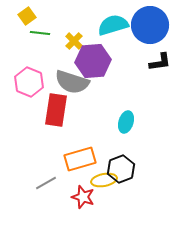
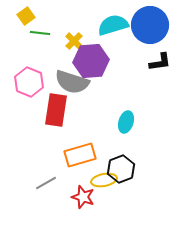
yellow square: moved 1 px left
purple hexagon: moved 2 px left
orange rectangle: moved 4 px up
